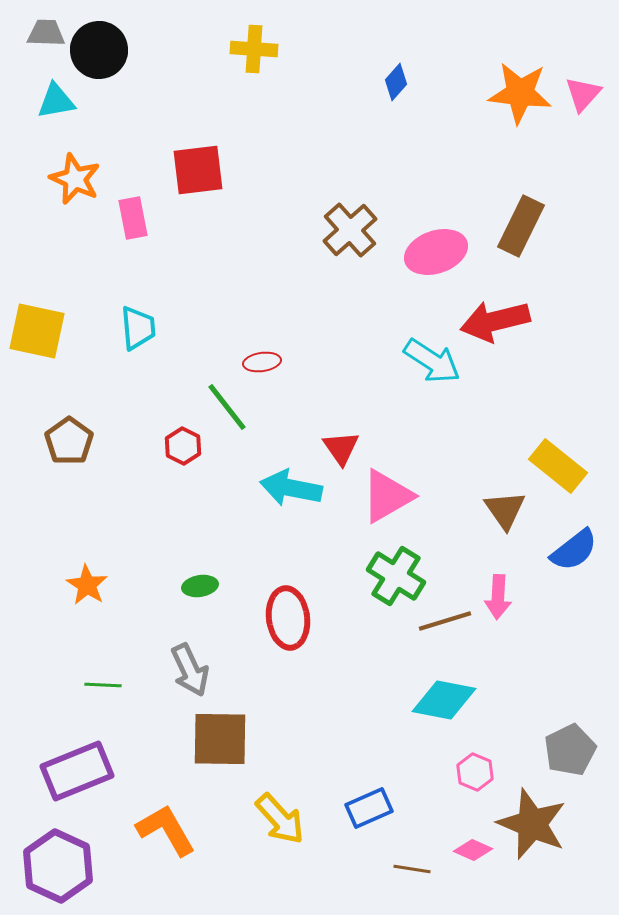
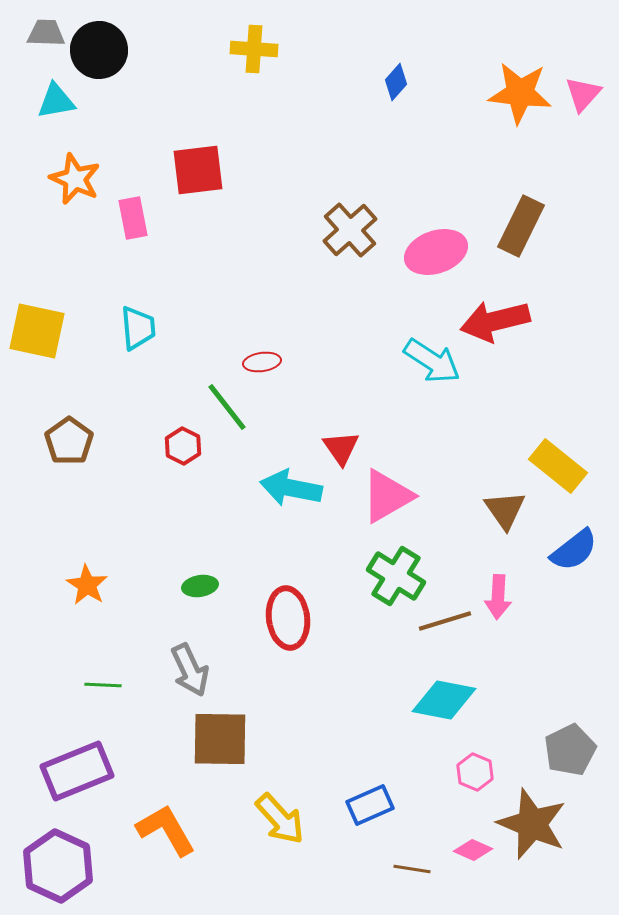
blue rectangle at (369, 808): moved 1 px right, 3 px up
